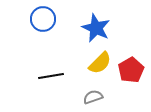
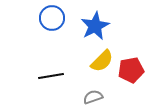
blue circle: moved 9 px right, 1 px up
blue star: moved 1 px left, 2 px up; rotated 20 degrees clockwise
yellow semicircle: moved 2 px right, 2 px up
red pentagon: rotated 20 degrees clockwise
